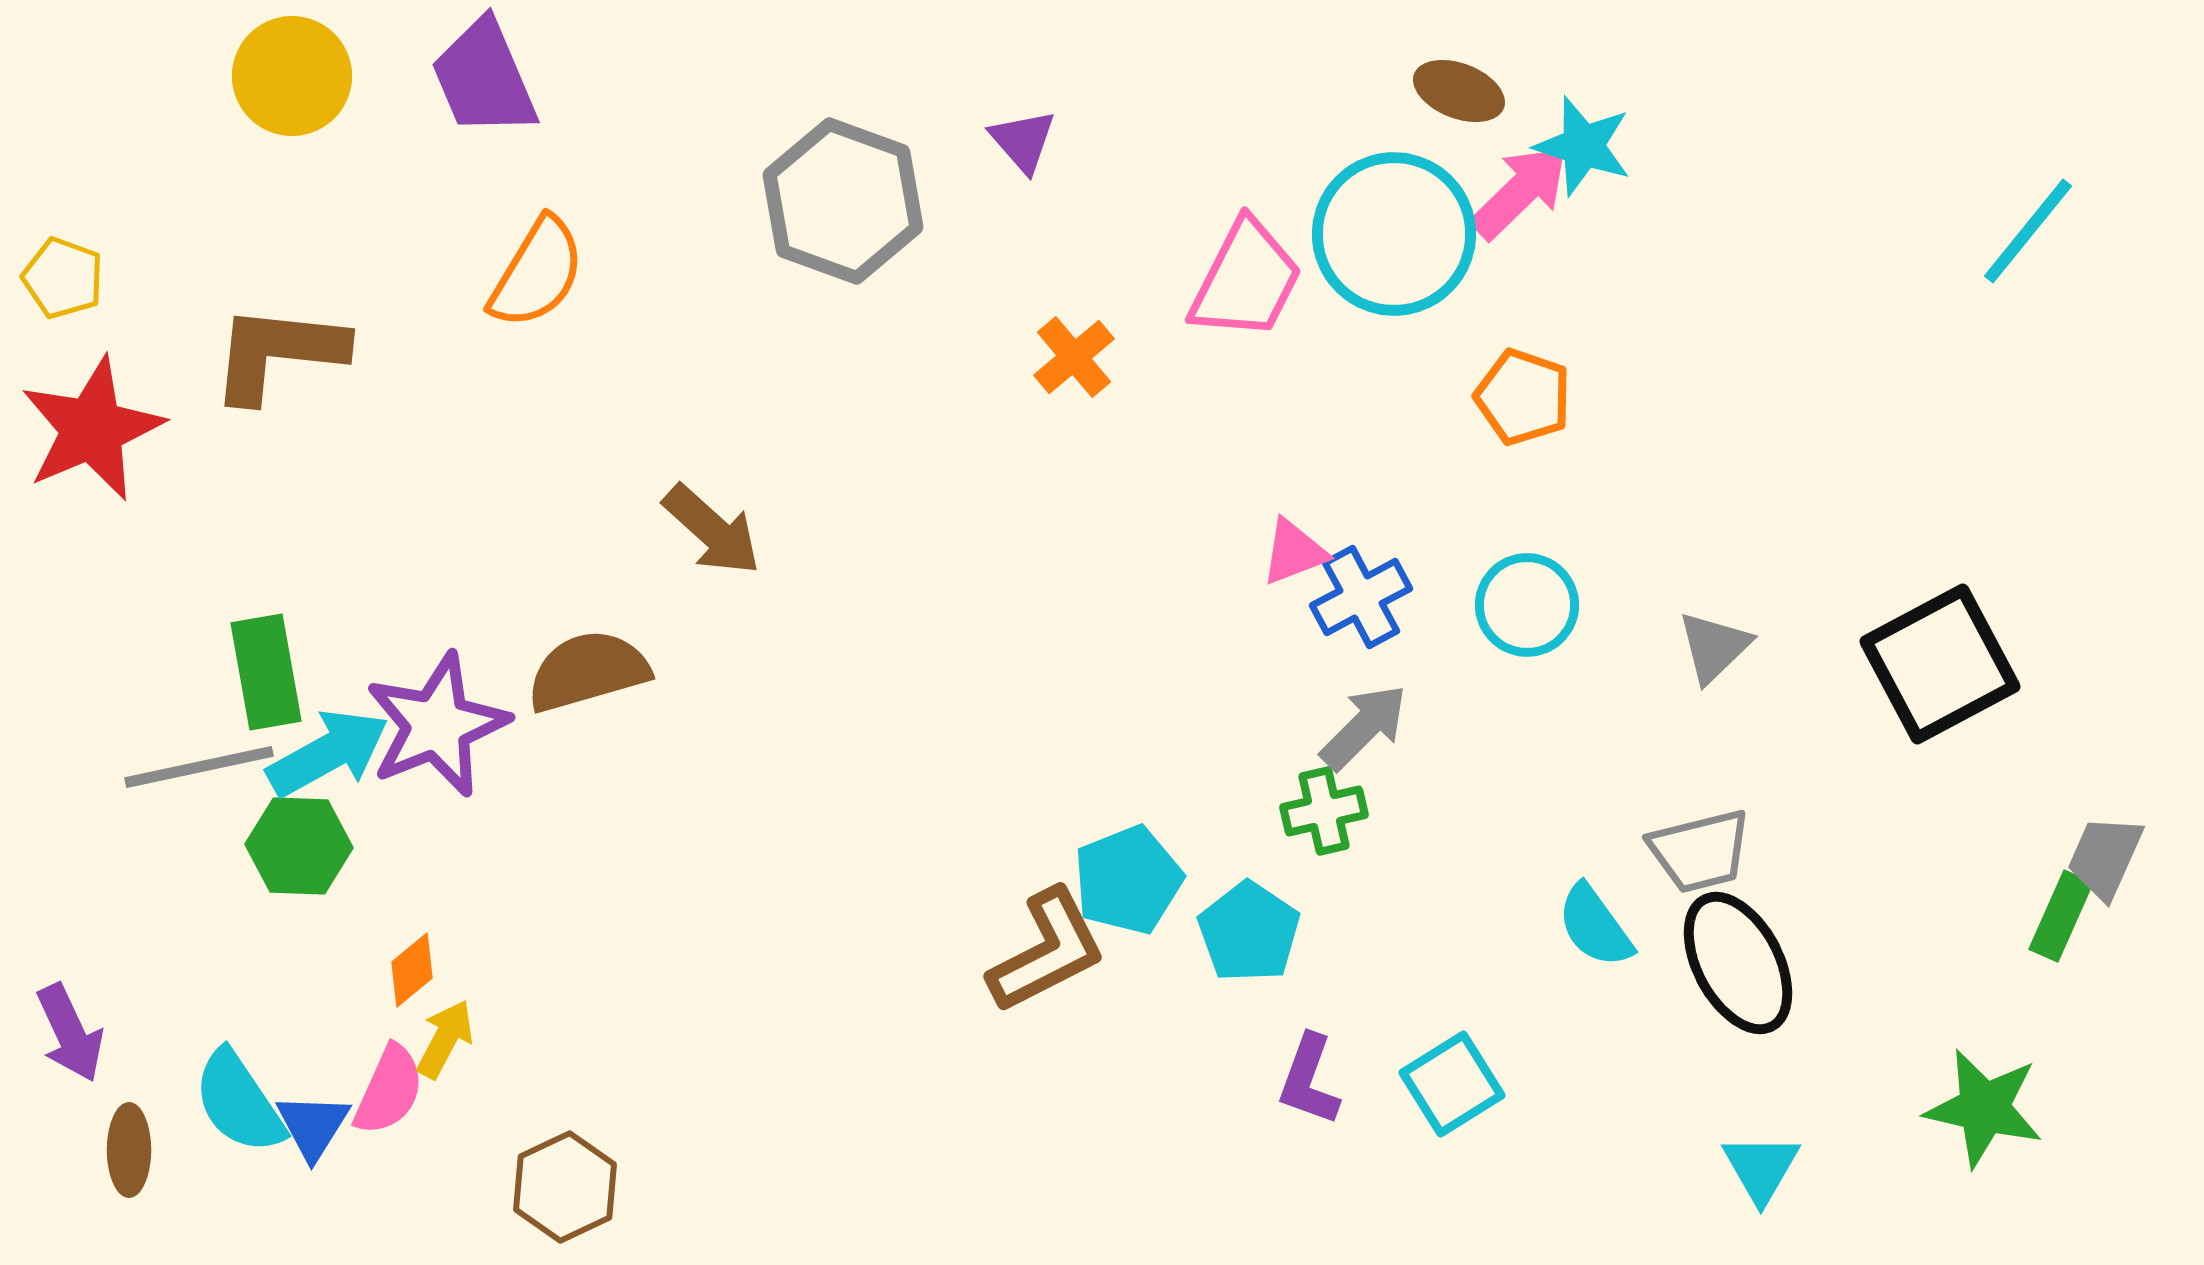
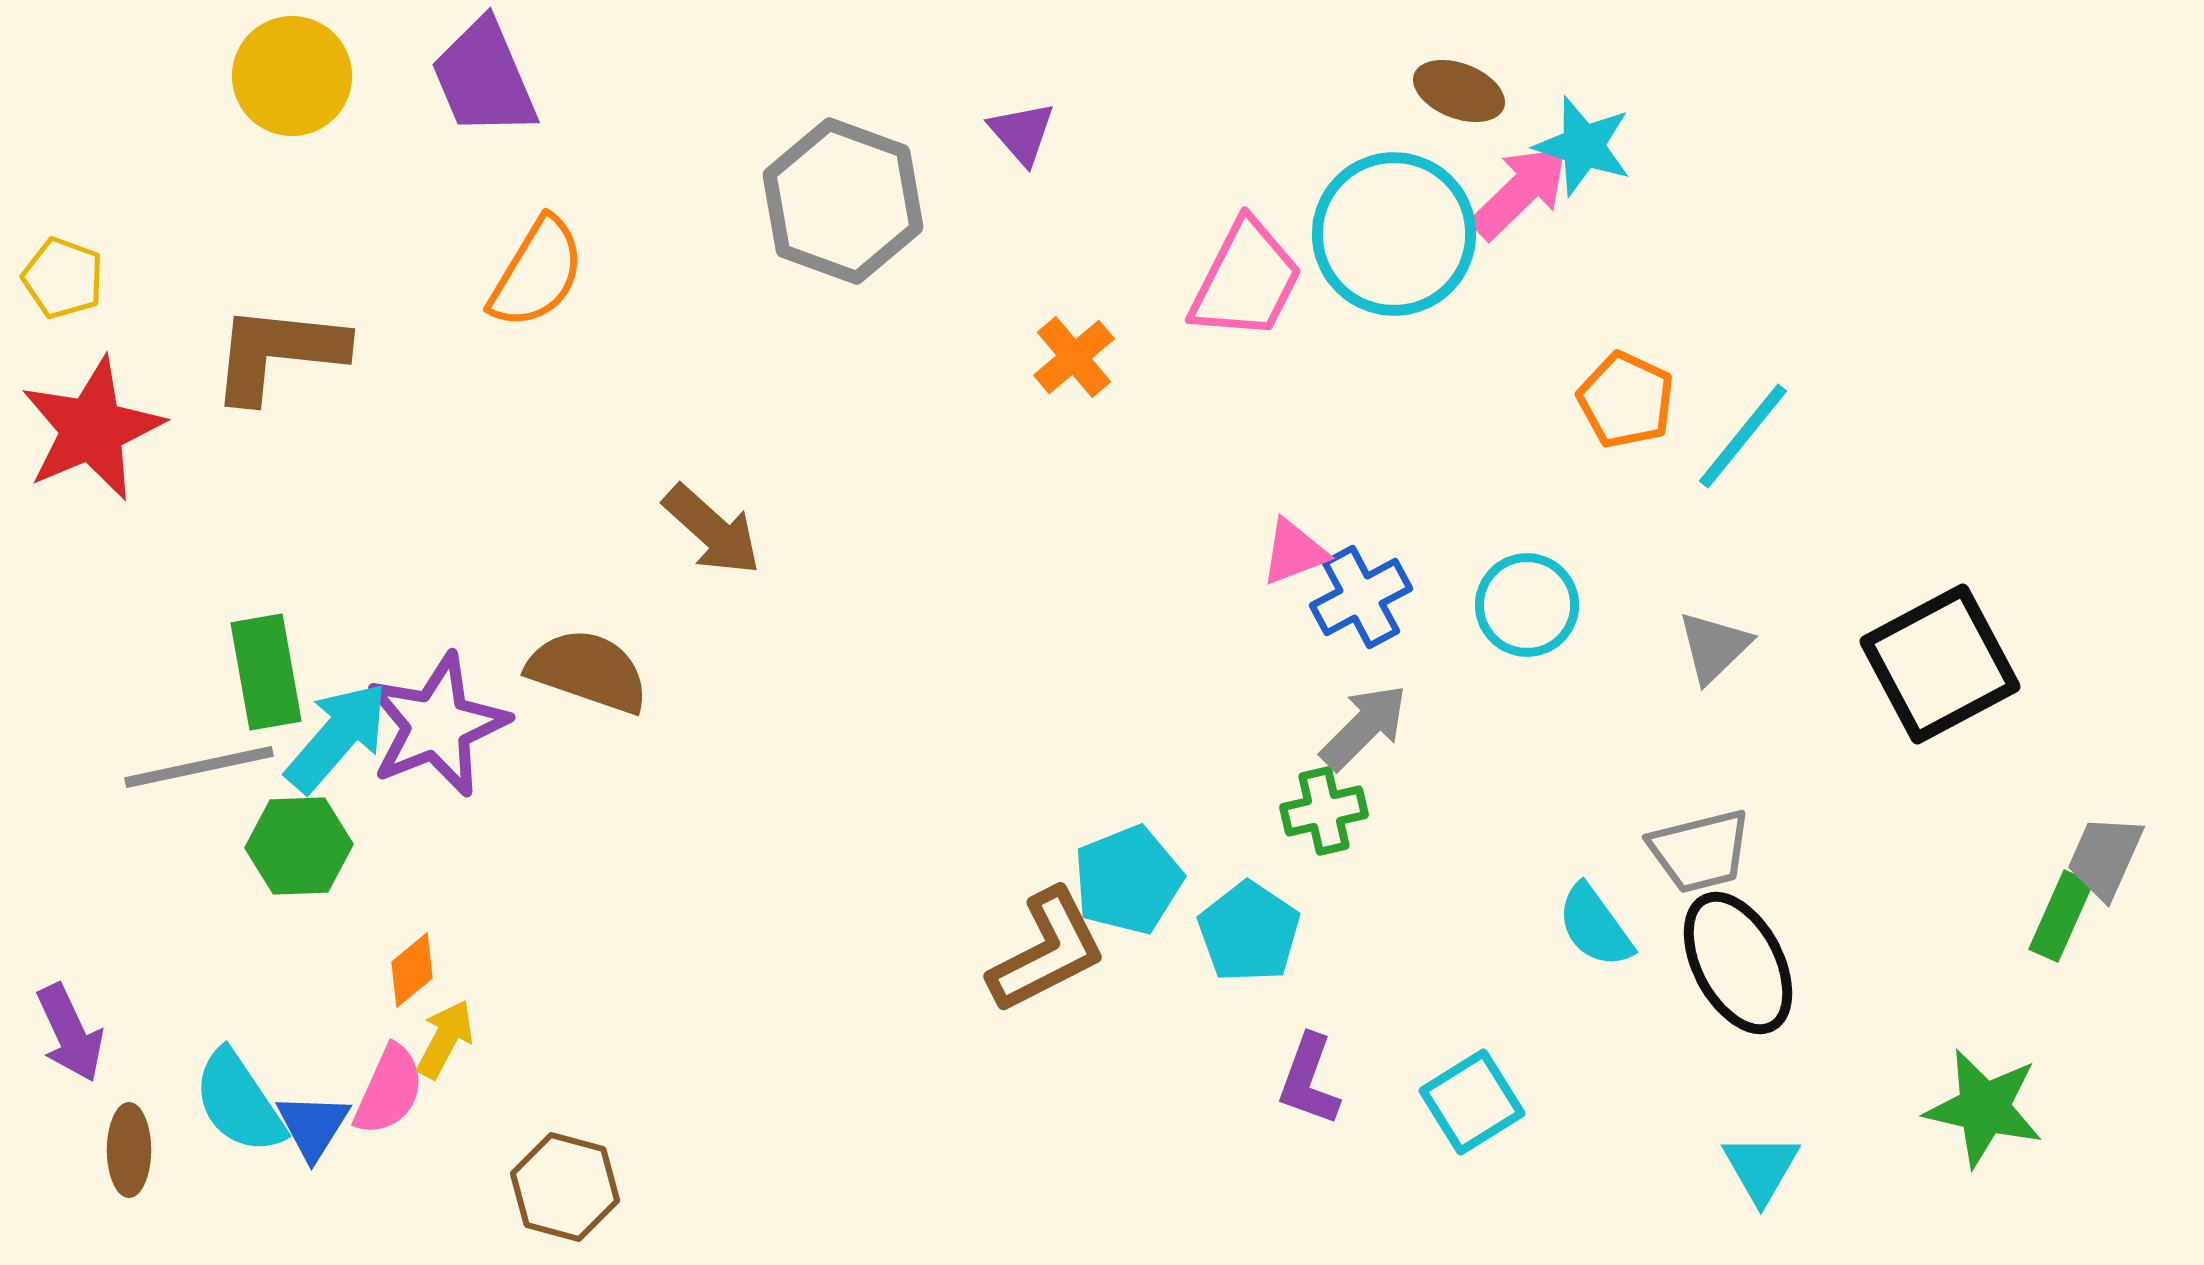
purple triangle at (1023, 141): moved 1 px left, 8 px up
cyan line at (2028, 231): moved 285 px left, 205 px down
orange pentagon at (1523, 397): moved 103 px right, 3 px down; rotated 6 degrees clockwise
brown semicircle at (588, 671): rotated 35 degrees clockwise
cyan arrow at (328, 753): moved 9 px right, 16 px up; rotated 20 degrees counterclockwise
green hexagon at (299, 846): rotated 4 degrees counterclockwise
cyan square at (1452, 1084): moved 20 px right, 18 px down
brown hexagon at (565, 1187): rotated 20 degrees counterclockwise
